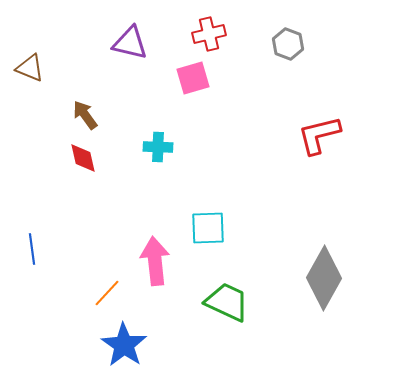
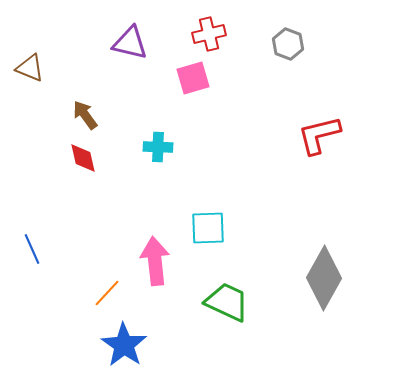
blue line: rotated 16 degrees counterclockwise
